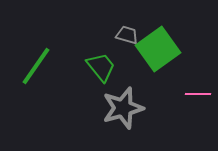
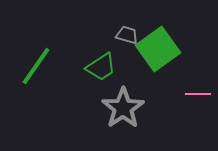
green trapezoid: rotated 96 degrees clockwise
gray star: rotated 18 degrees counterclockwise
